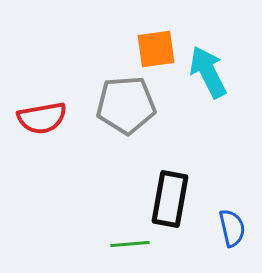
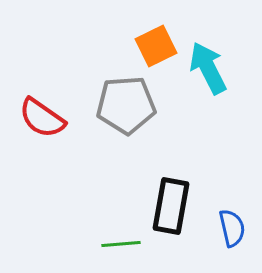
orange square: moved 3 px up; rotated 18 degrees counterclockwise
cyan arrow: moved 4 px up
red semicircle: rotated 45 degrees clockwise
black rectangle: moved 1 px right, 7 px down
green line: moved 9 px left
